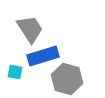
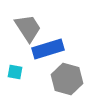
gray trapezoid: moved 2 px left, 1 px up
blue rectangle: moved 5 px right, 7 px up
